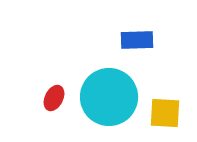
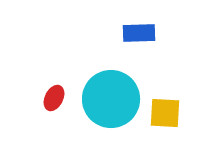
blue rectangle: moved 2 px right, 7 px up
cyan circle: moved 2 px right, 2 px down
